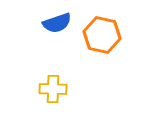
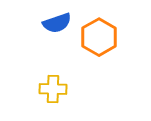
orange hexagon: moved 3 px left, 2 px down; rotated 18 degrees clockwise
